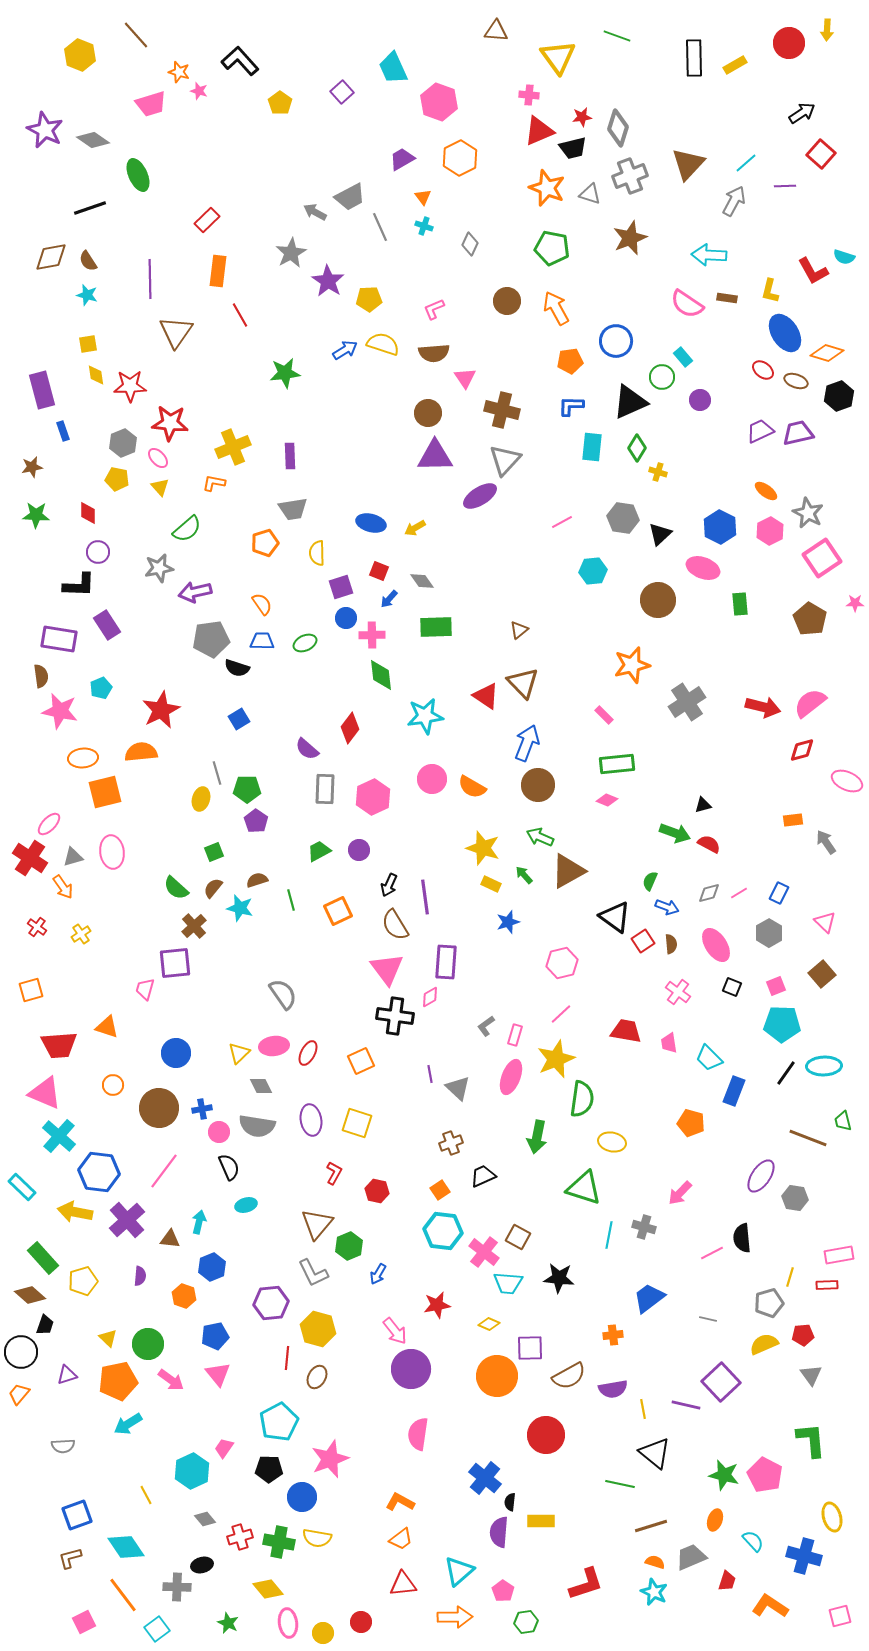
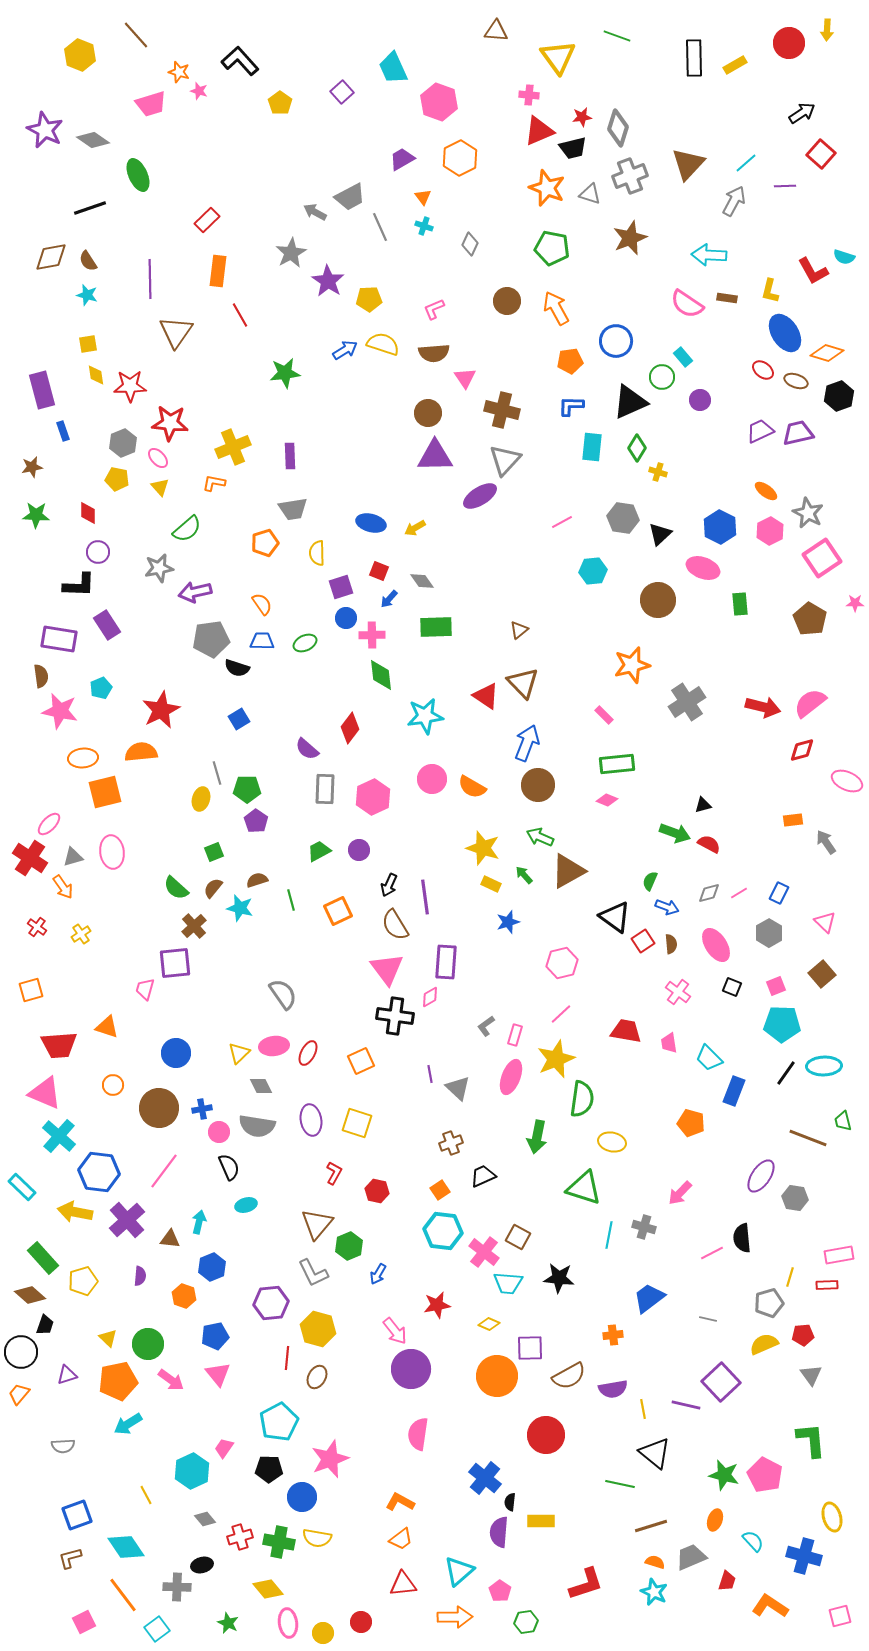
pink pentagon at (503, 1591): moved 3 px left
